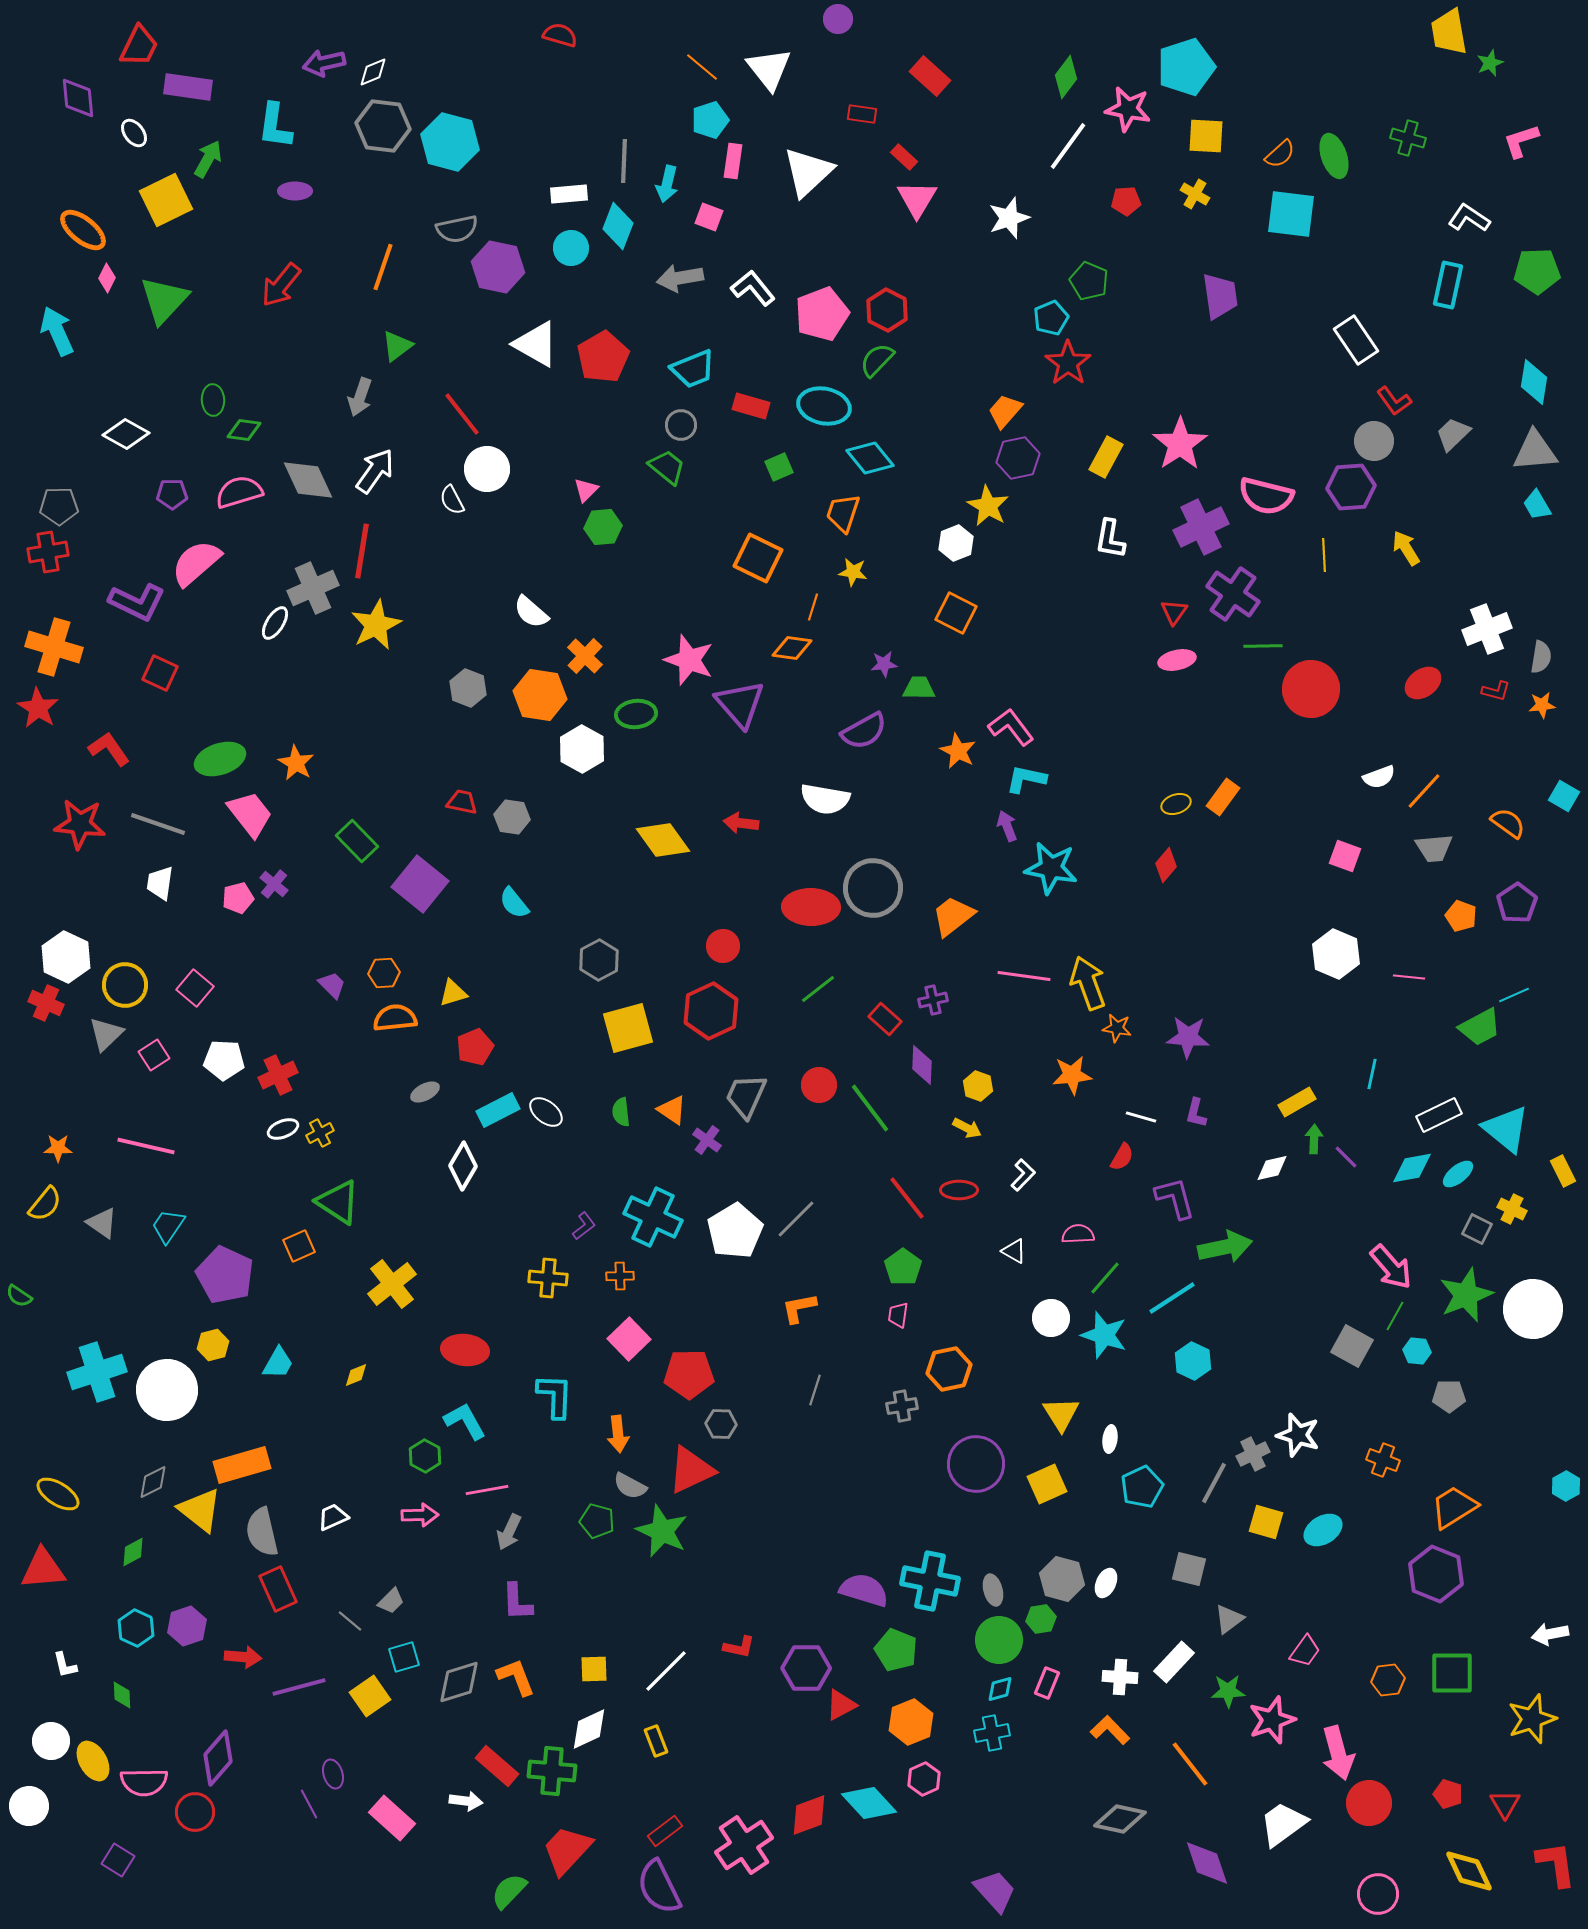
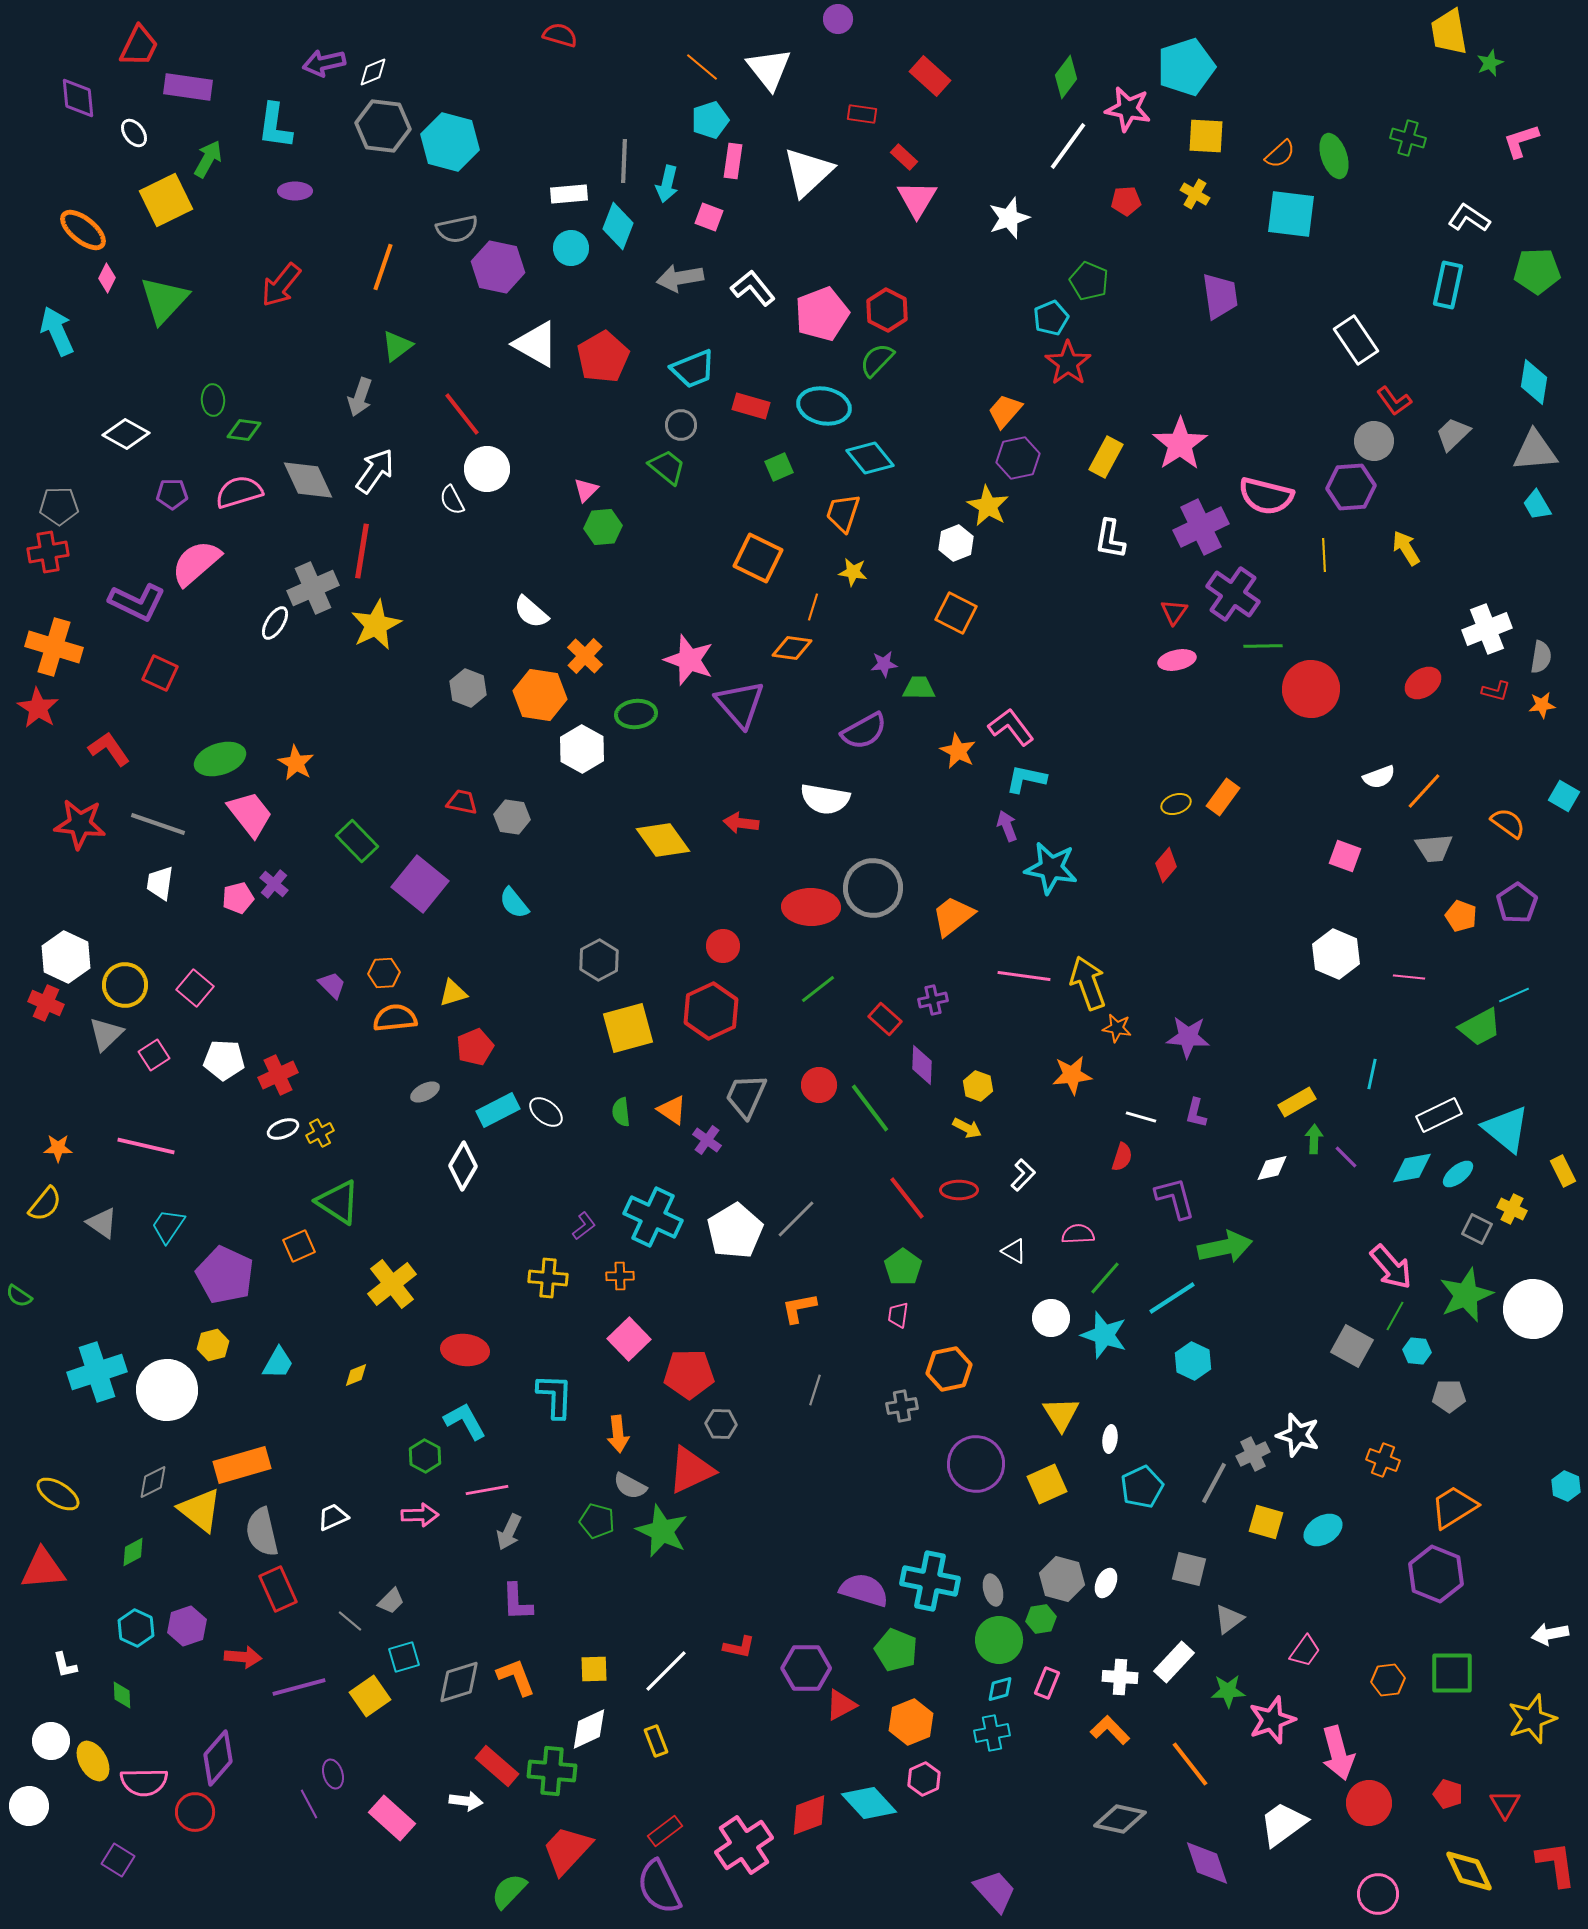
red semicircle at (1122, 1157): rotated 12 degrees counterclockwise
cyan hexagon at (1566, 1486): rotated 8 degrees counterclockwise
